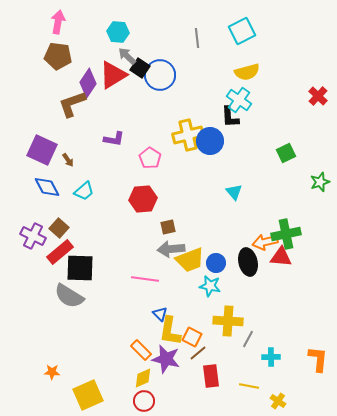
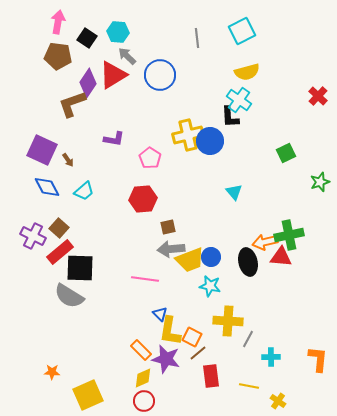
black square at (140, 68): moved 53 px left, 30 px up
green cross at (286, 234): moved 3 px right, 1 px down
blue circle at (216, 263): moved 5 px left, 6 px up
